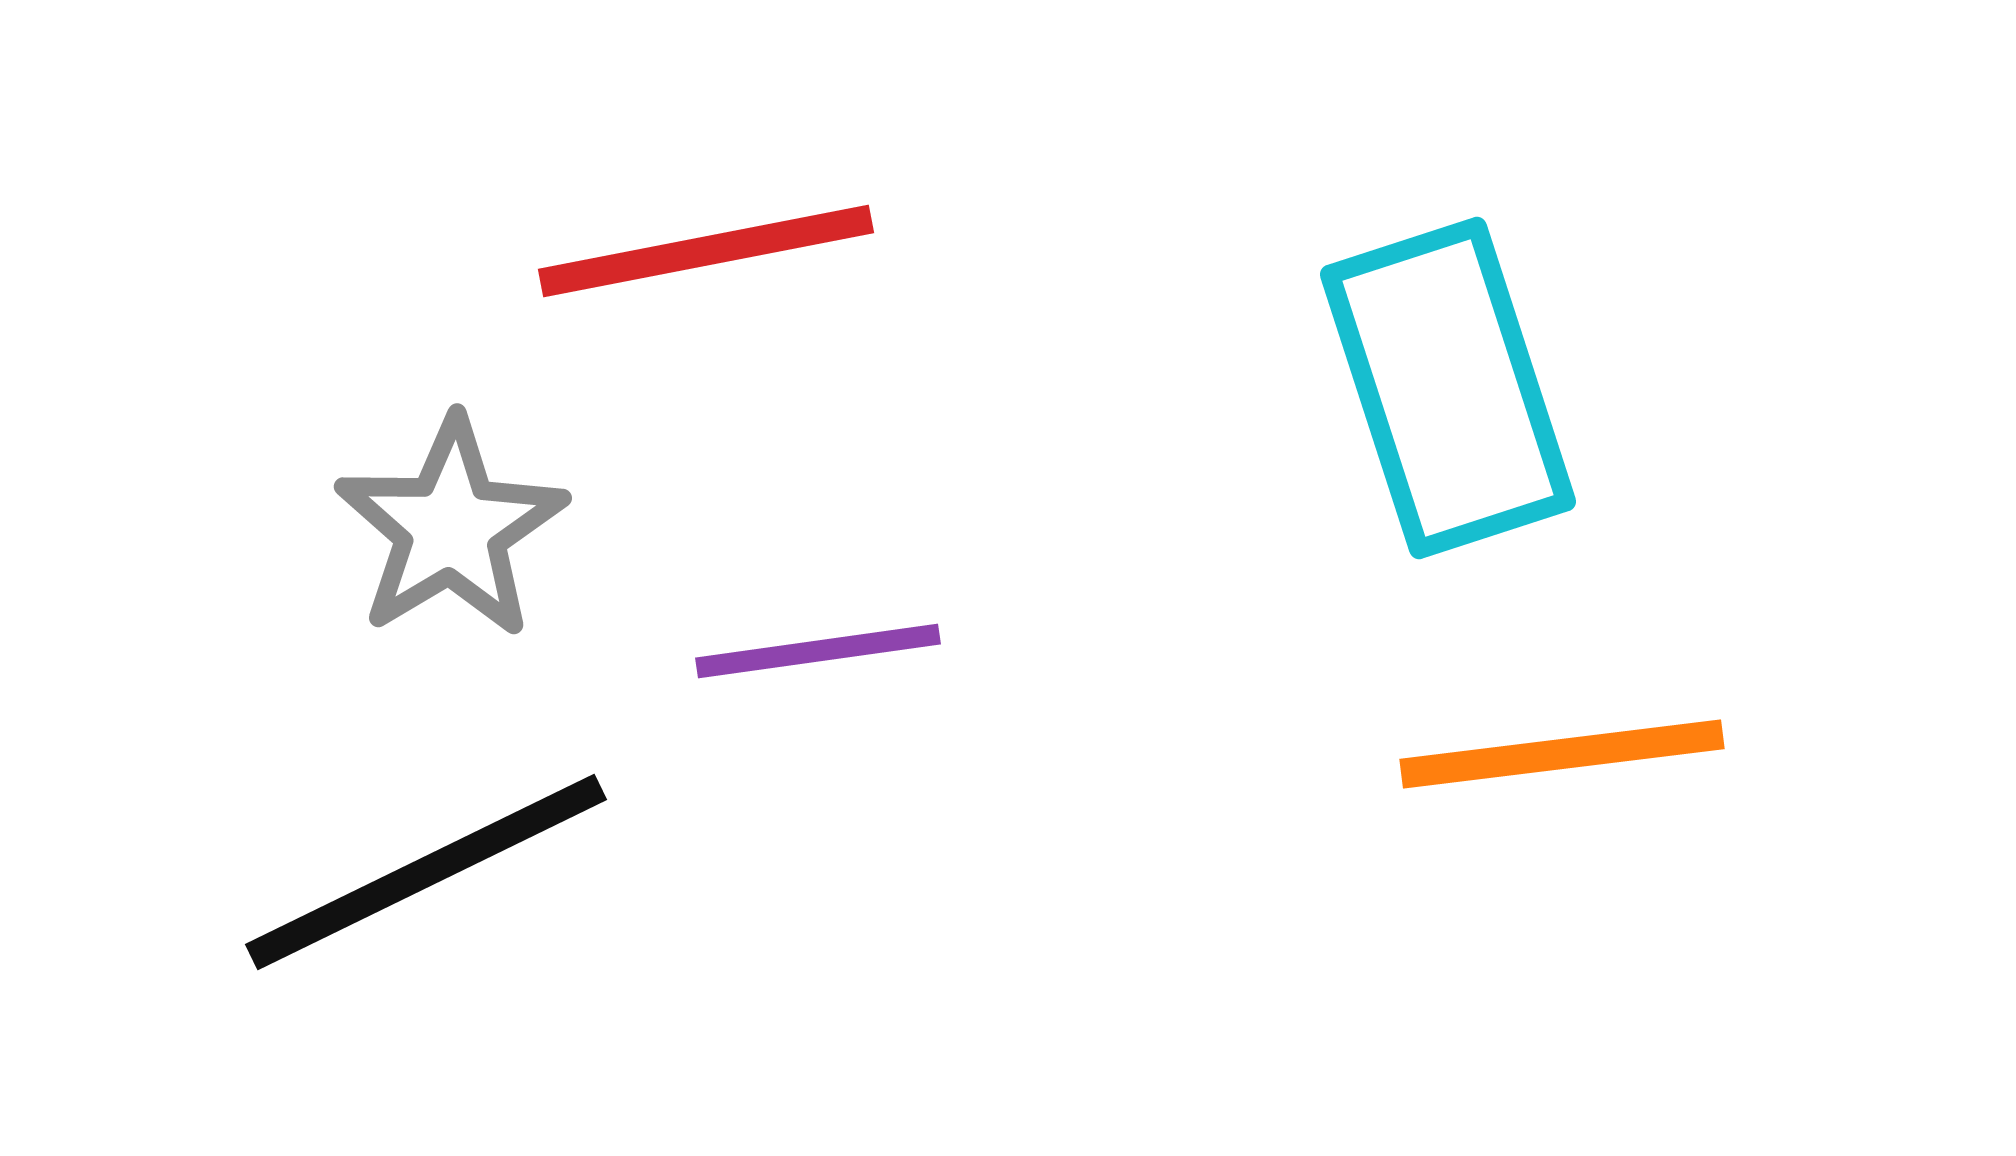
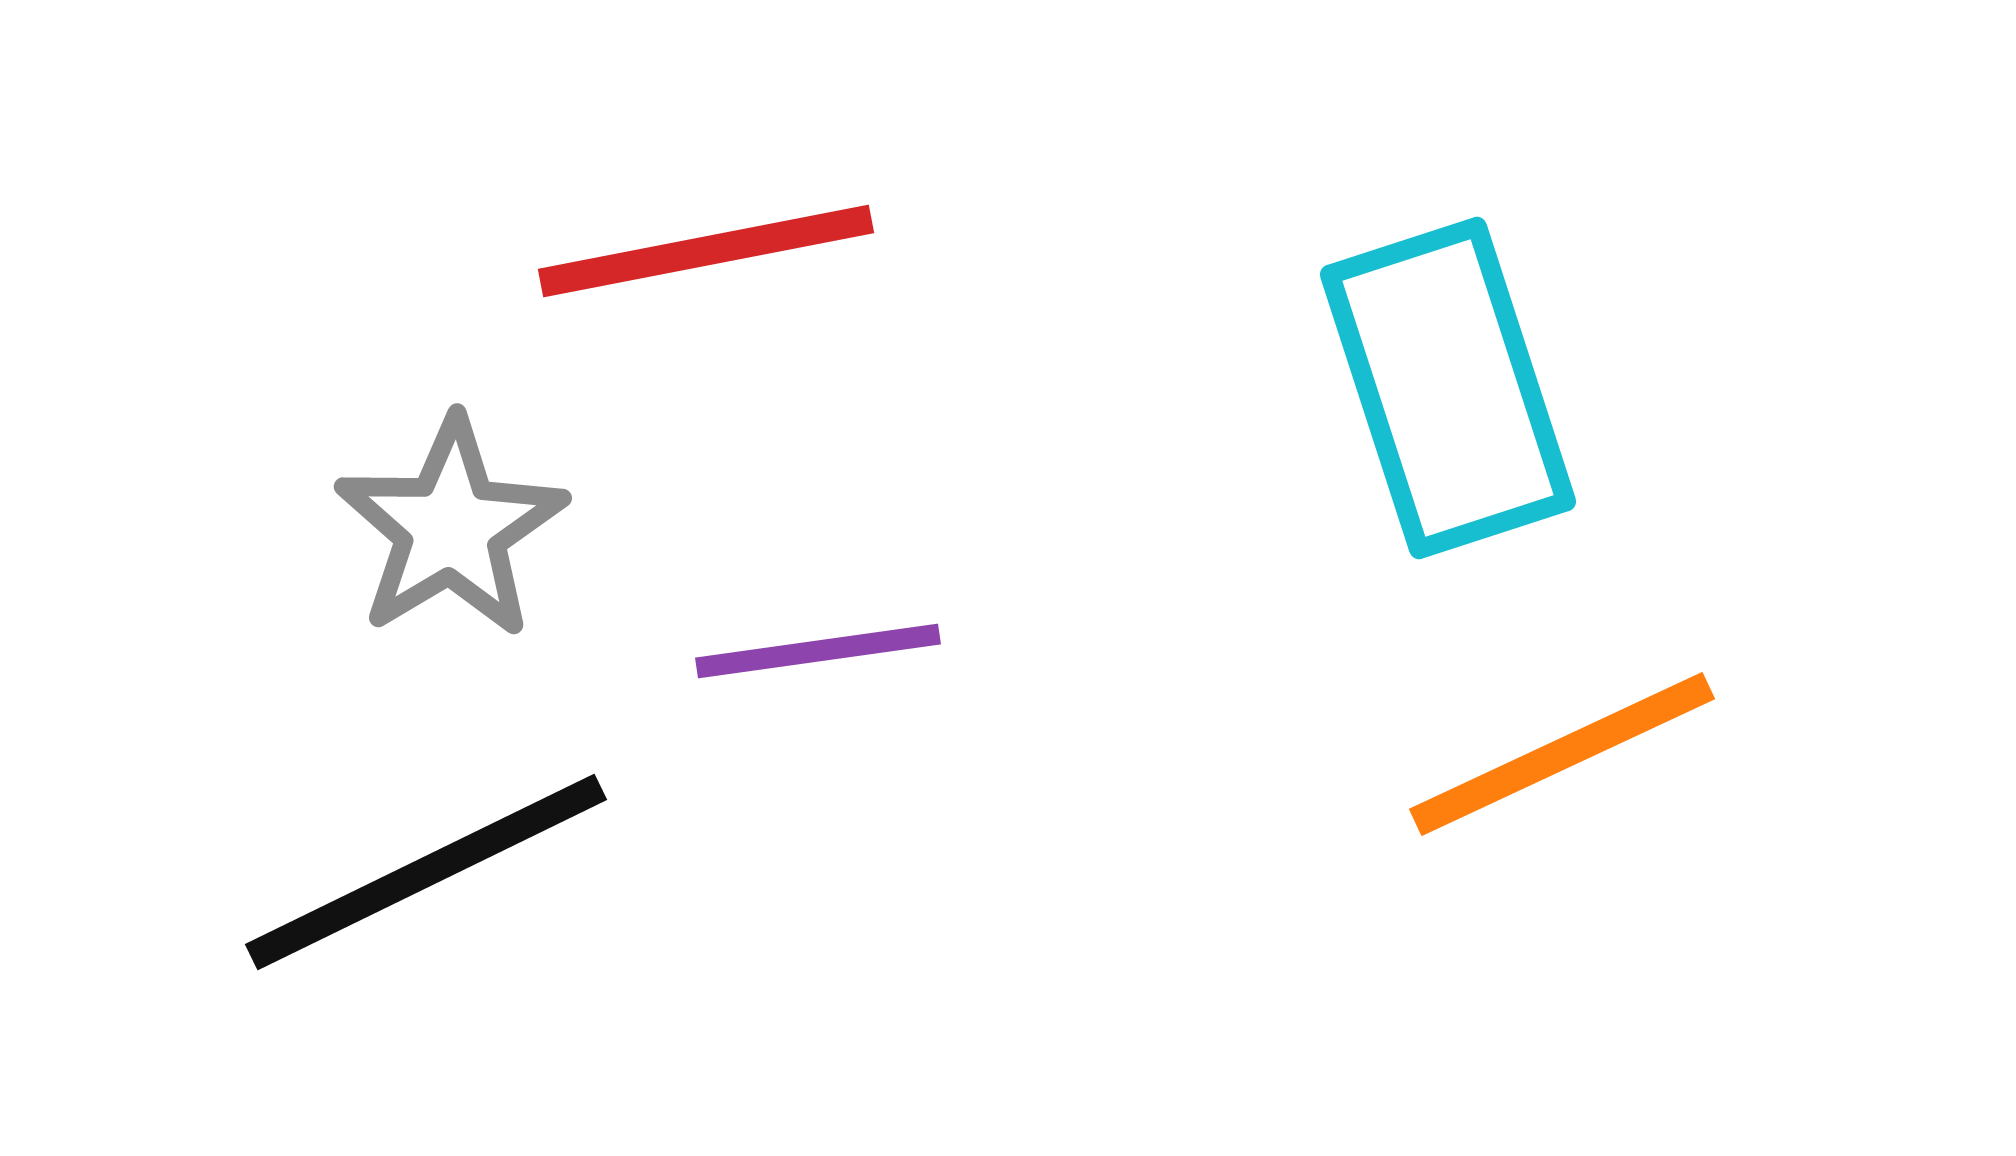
orange line: rotated 18 degrees counterclockwise
